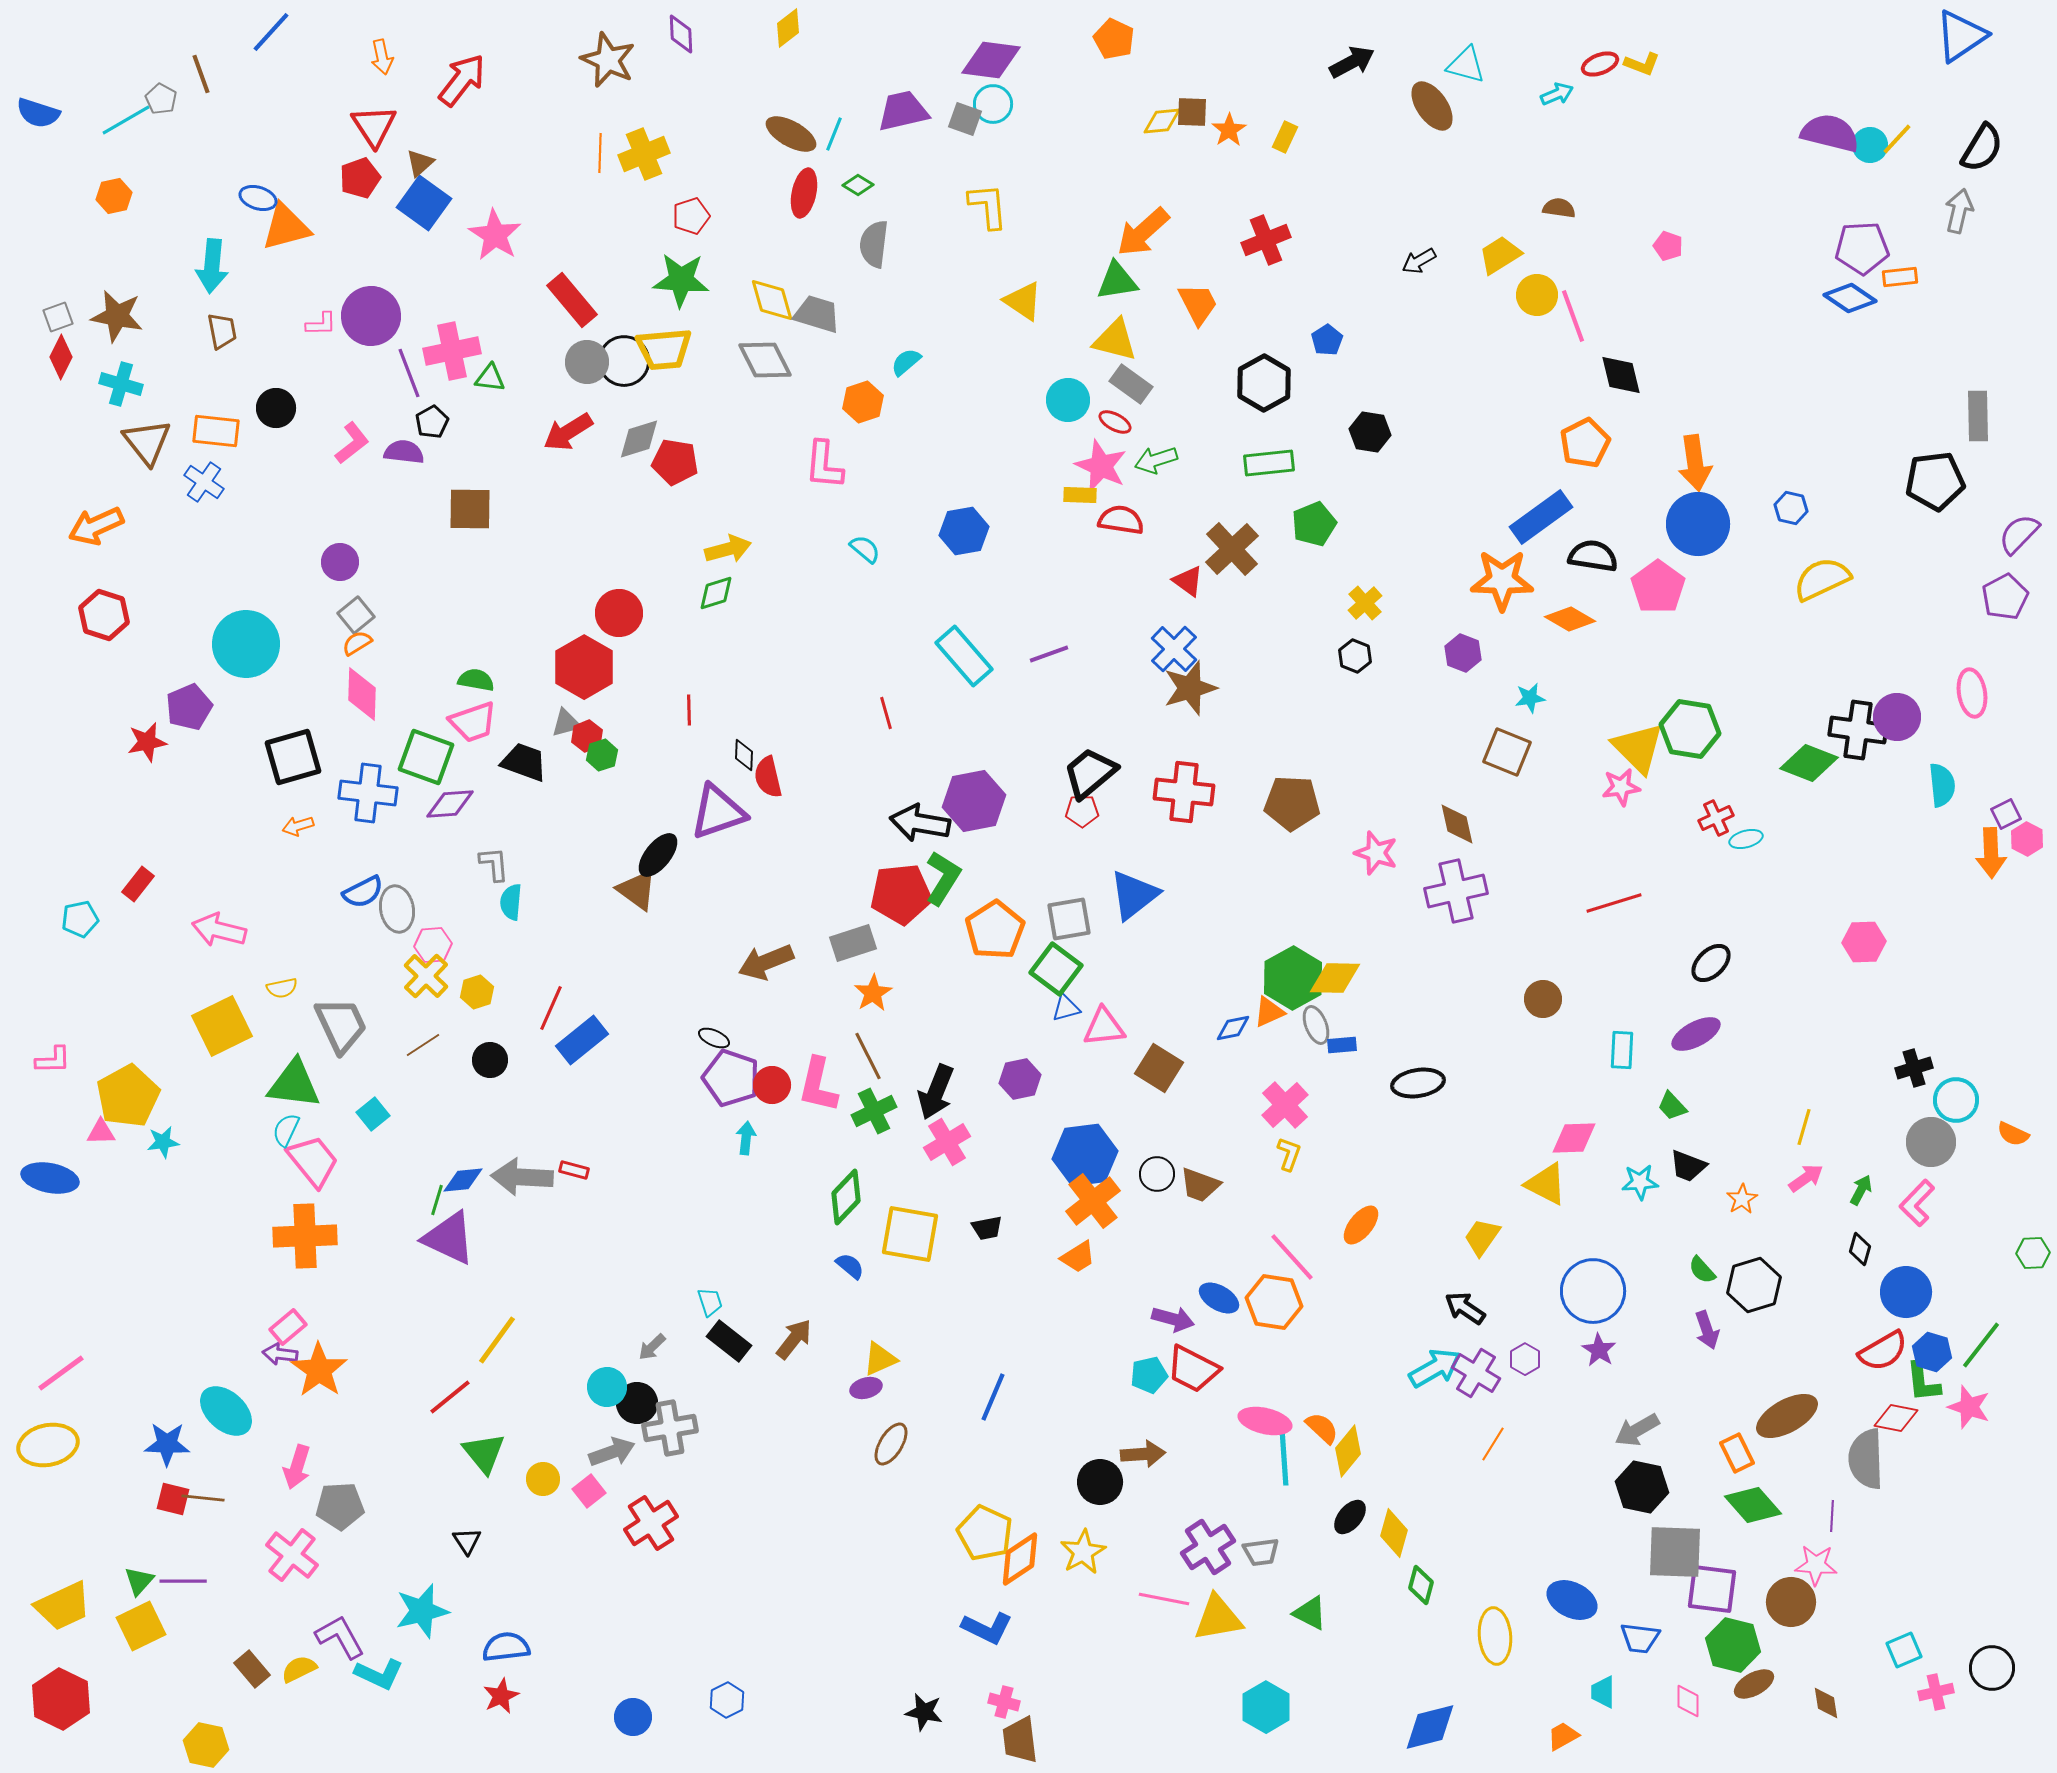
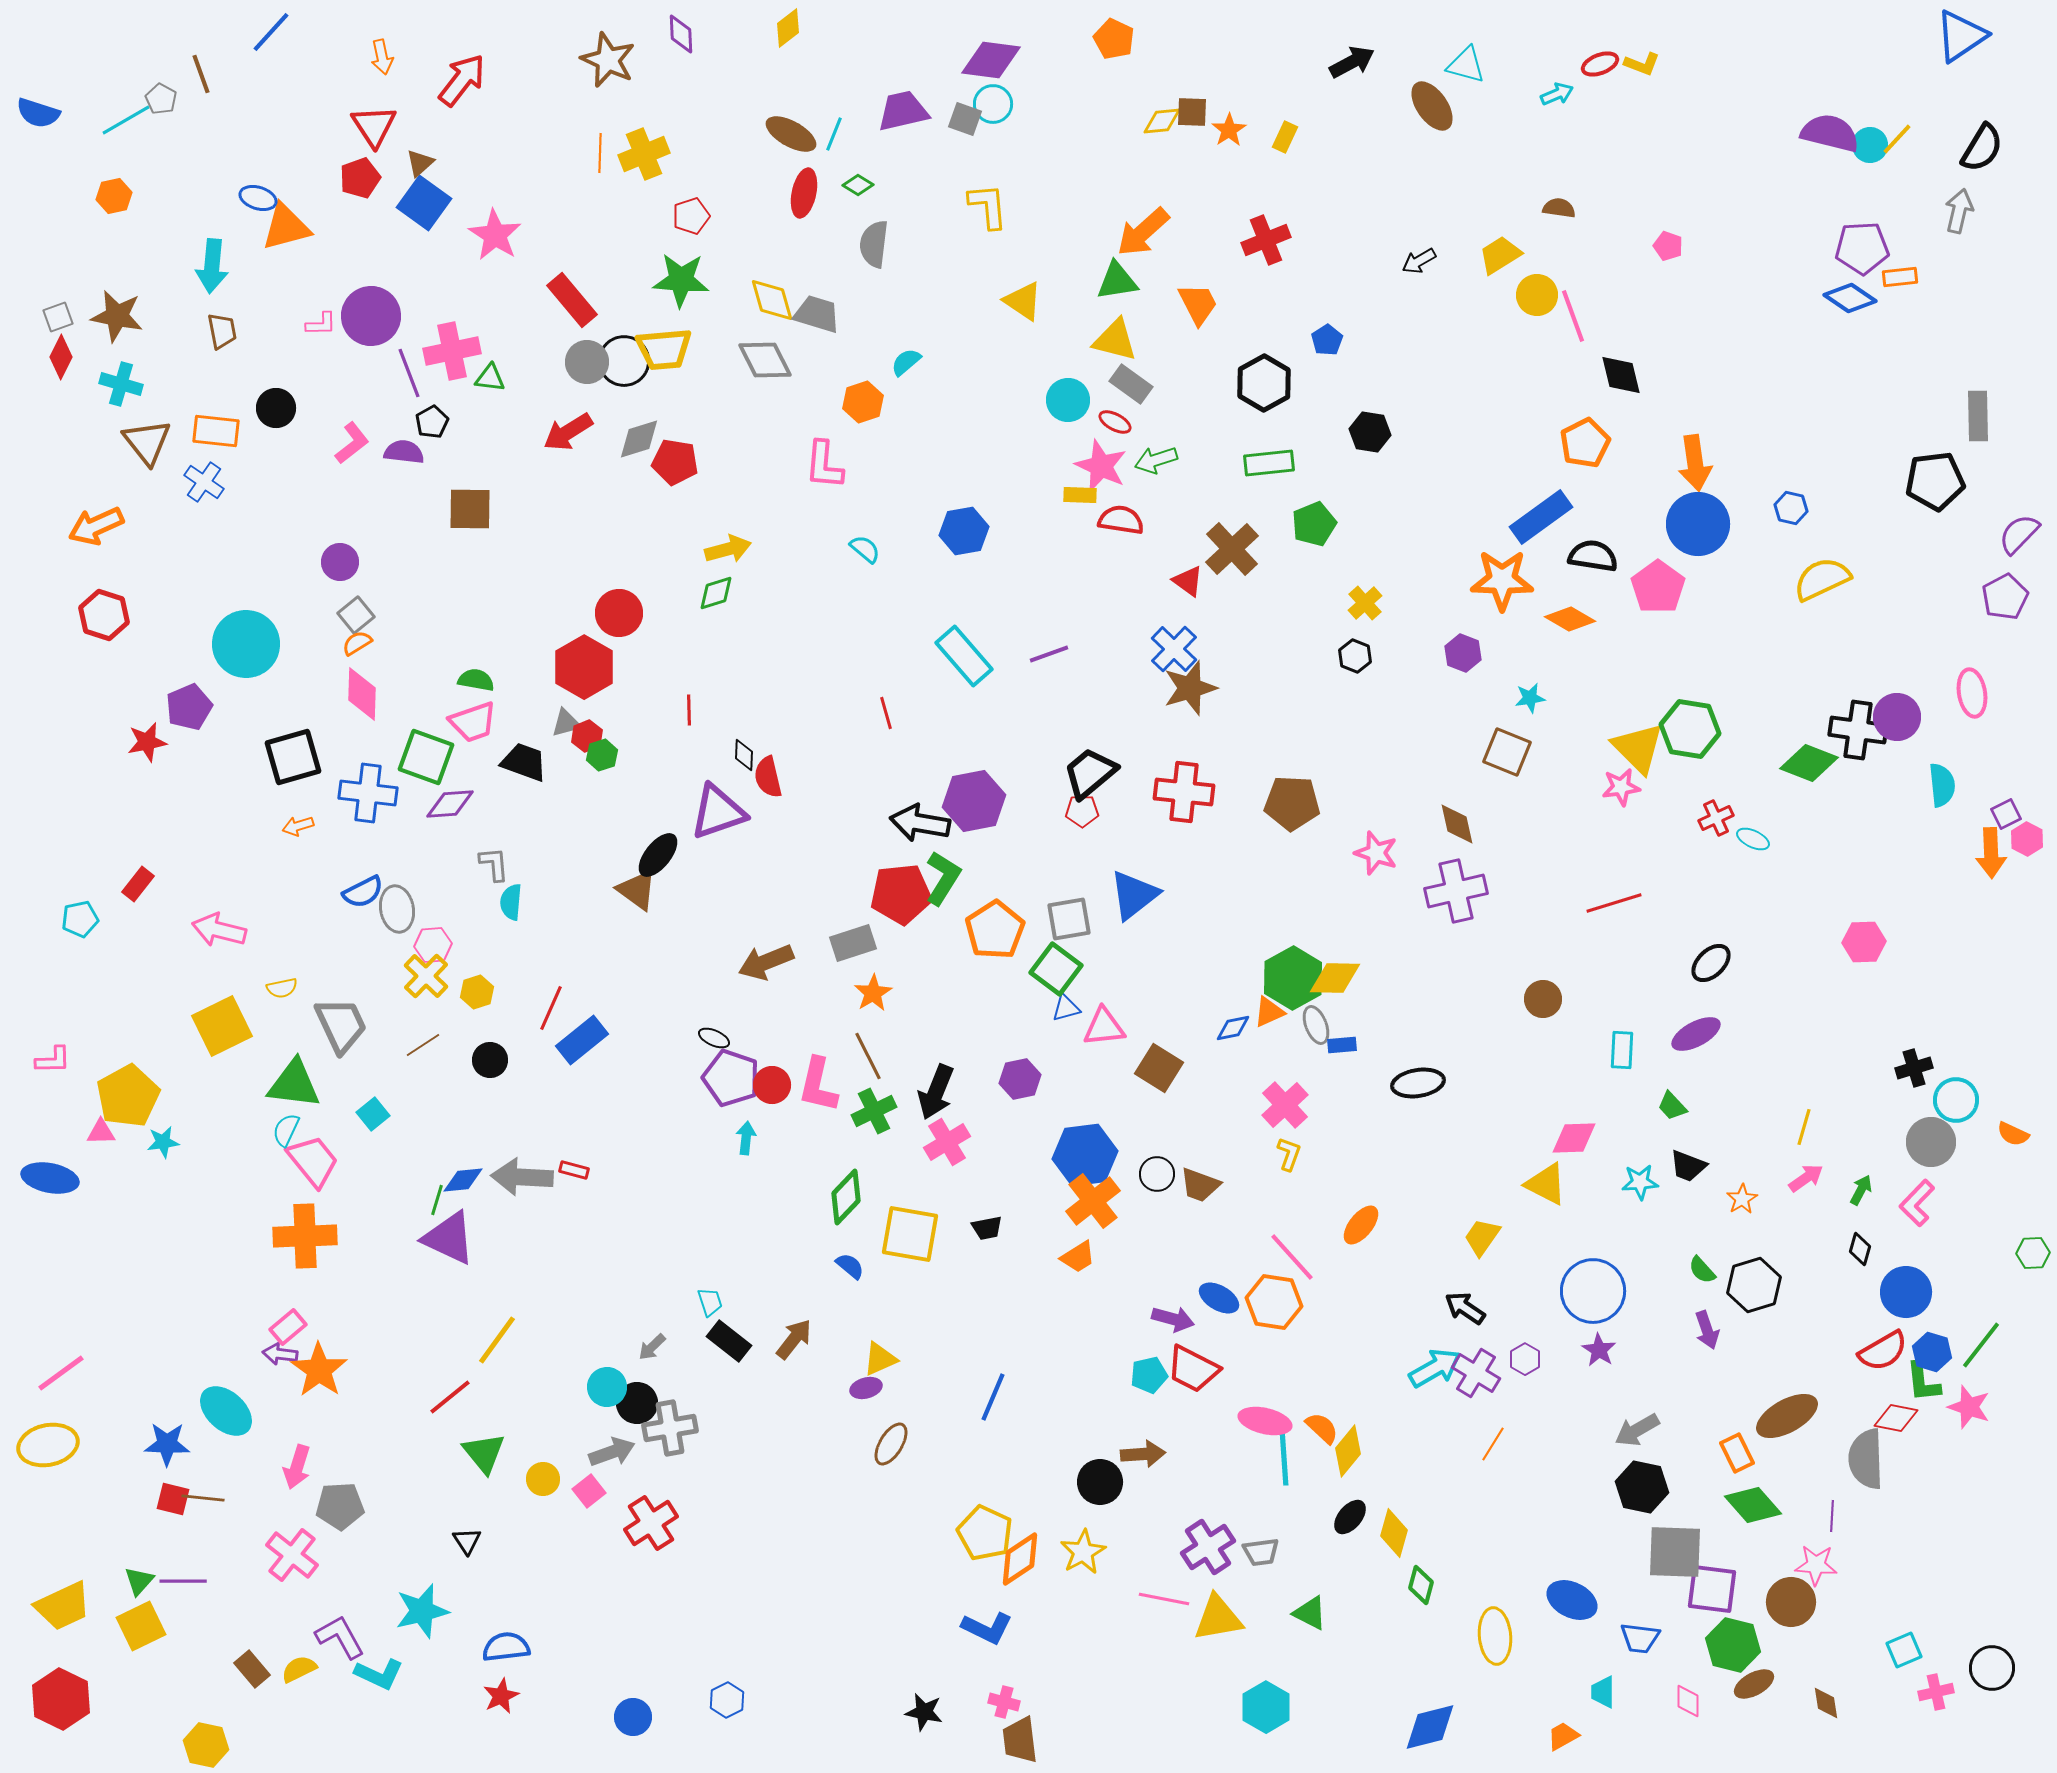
cyan ellipse at (1746, 839): moved 7 px right; rotated 40 degrees clockwise
